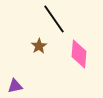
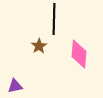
black line: rotated 36 degrees clockwise
